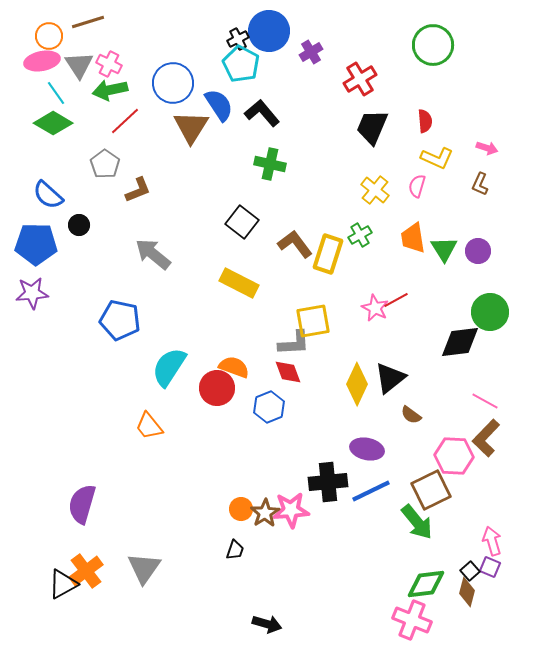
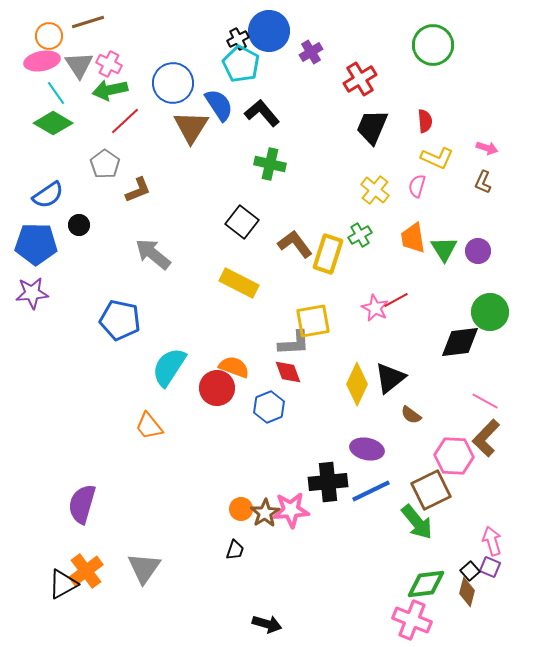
brown L-shape at (480, 184): moved 3 px right, 2 px up
blue semicircle at (48, 195): rotated 76 degrees counterclockwise
